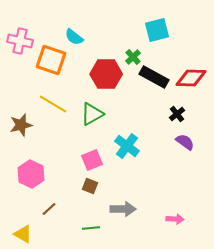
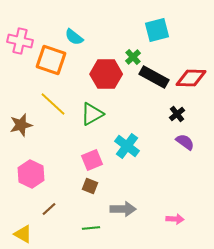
yellow line: rotated 12 degrees clockwise
